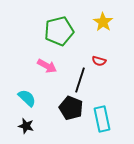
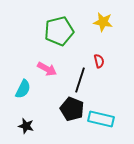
yellow star: rotated 24 degrees counterclockwise
red semicircle: rotated 120 degrees counterclockwise
pink arrow: moved 3 px down
cyan semicircle: moved 4 px left, 9 px up; rotated 72 degrees clockwise
black pentagon: moved 1 px right, 1 px down
cyan rectangle: moved 1 px left; rotated 65 degrees counterclockwise
